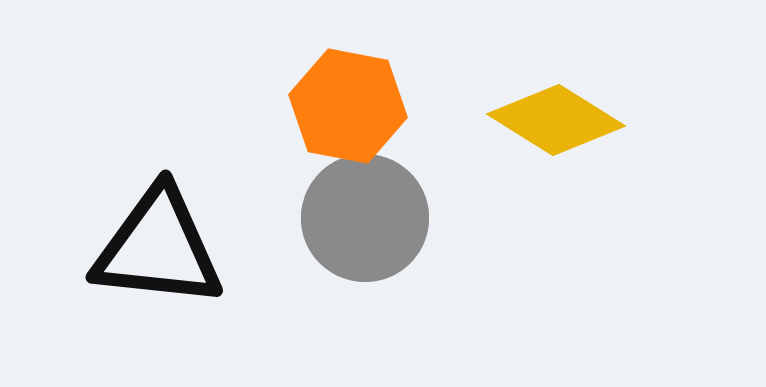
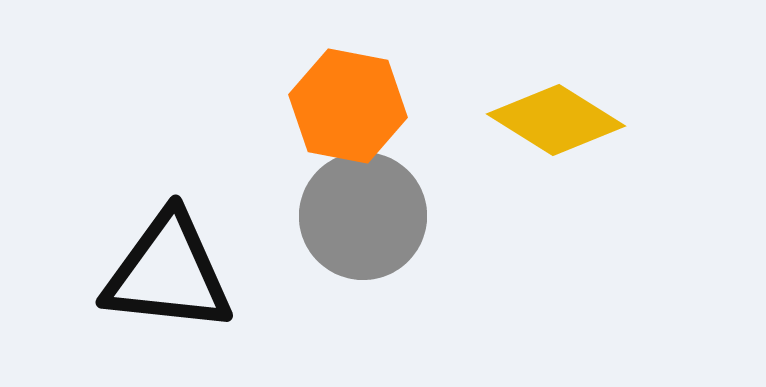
gray circle: moved 2 px left, 2 px up
black triangle: moved 10 px right, 25 px down
